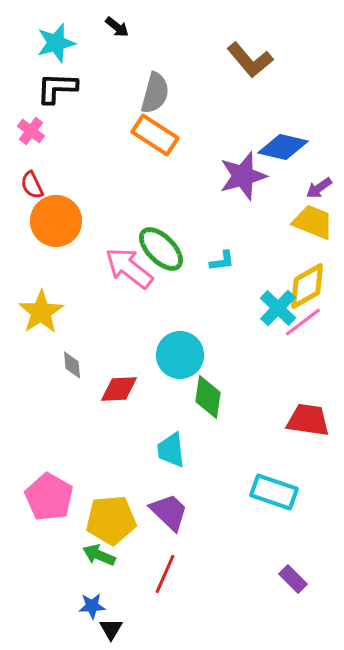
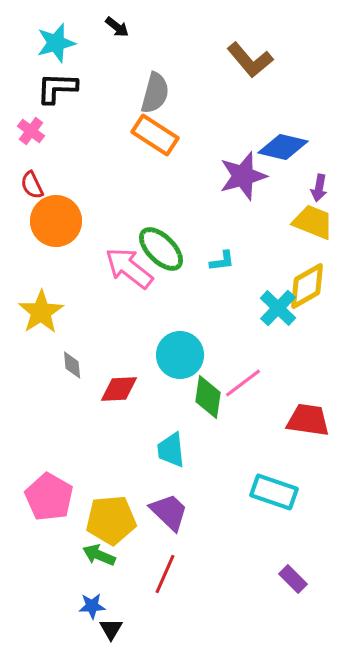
purple arrow: rotated 44 degrees counterclockwise
pink line: moved 60 px left, 61 px down
